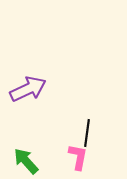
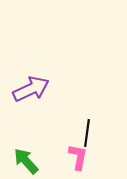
purple arrow: moved 3 px right
